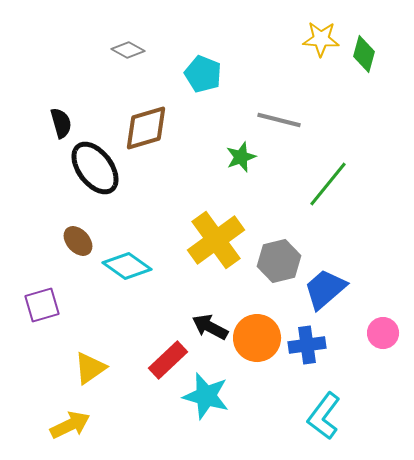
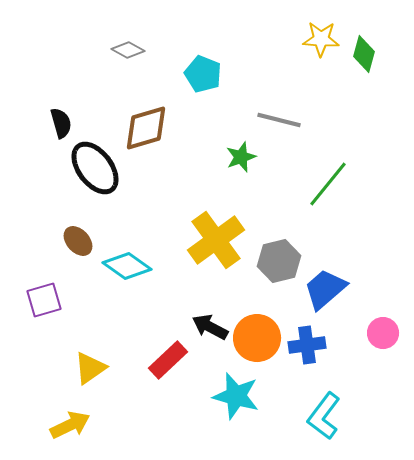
purple square: moved 2 px right, 5 px up
cyan star: moved 30 px right
